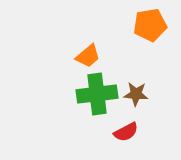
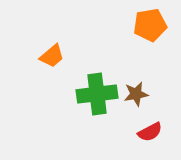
orange trapezoid: moved 36 px left
brown star: rotated 15 degrees counterclockwise
red semicircle: moved 24 px right
